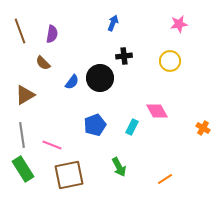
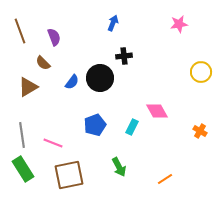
purple semicircle: moved 2 px right, 3 px down; rotated 30 degrees counterclockwise
yellow circle: moved 31 px right, 11 px down
brown triangle: moved 3 px right, 8 px up
orange cross: moved 3 px left, 3 px down
pink line: moved 1 px right, 2 px up
